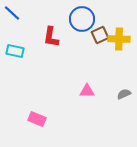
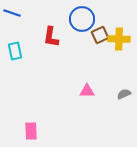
blue line: rotated 24 degrees counterclockwise
cyan rectangle: rotated 66 degrees clockwise
pink rectangle: moved 6 px left, 12 px down; rotated 66 degrees clockwise
